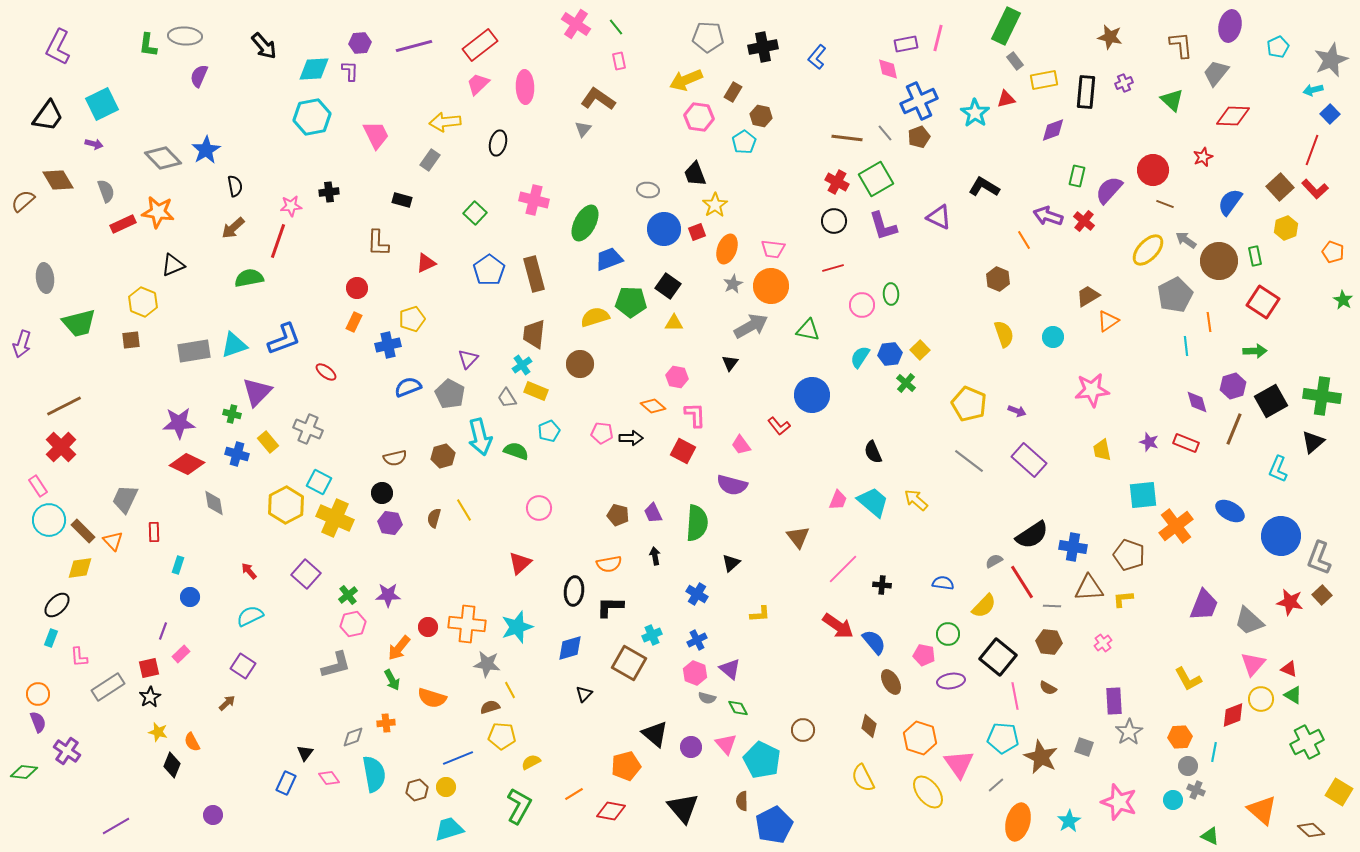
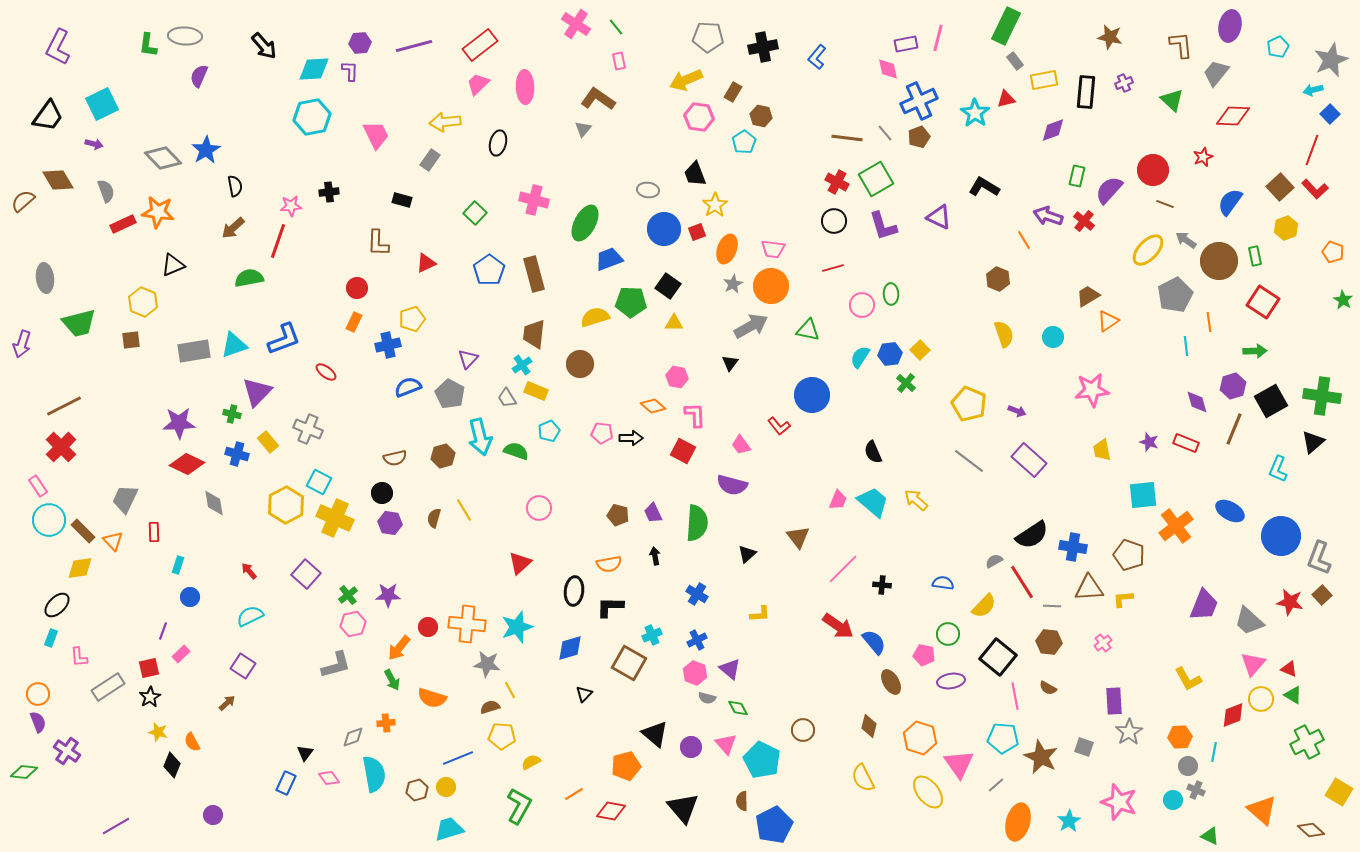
black triangle at (731, 563): moved 16 px right, 9 px up
